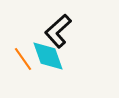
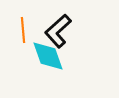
orange line: moved 29 px up; rotated 30 degrees clockwise
